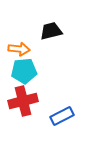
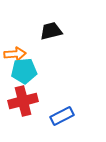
orange arrow: moved 4 px left, 5 px down; rotated 10 degrees counterclockwise
